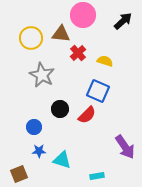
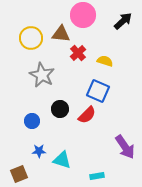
blue circle: moved 2 px left, 6 px up
